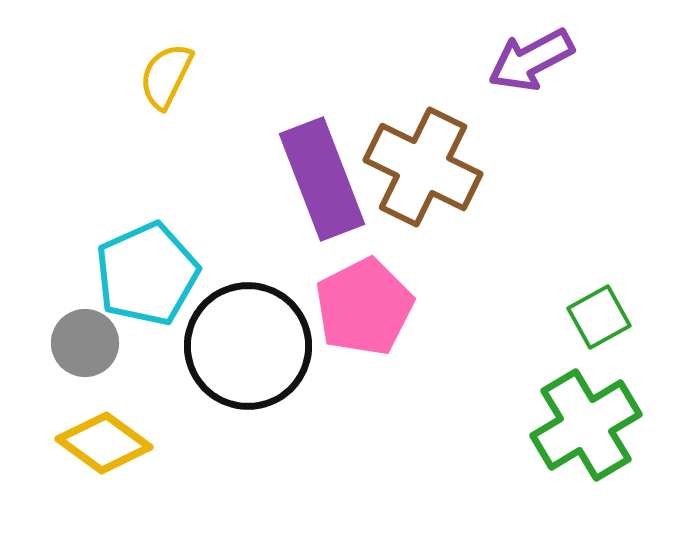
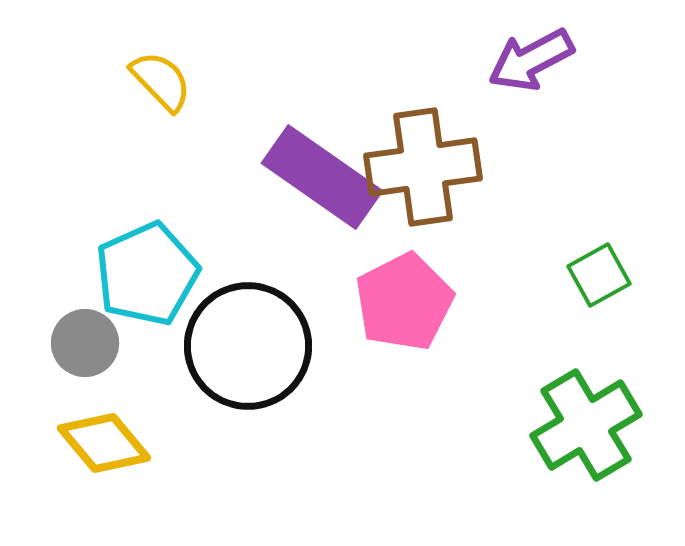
yellow semicircle: moved 5 px left, 5 px down; rotated 110 degrees clockwise
brown cross: rotated 34 degrees counterclockwise
purple rectangle: moved 2 px up; rotated 34 degrees counterclockwise
pink pentagon: moved 40 px right, 5 px up
green square: moved 42 px up
yellow diamond: rotated 14 degrees clockwise
